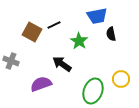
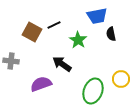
green star: moved 1 px left, 1 px up
gray cross: rotated 14 degrees counterclockwise
